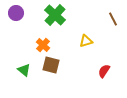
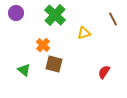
yellow triangle: moved 2 px left, 8 px up
brown square: moved 3 px right, 1 px up
red semicircle: moved 1 px down
